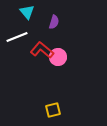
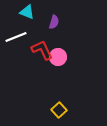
cyan triangle: rotated 28 degrees counterclockwise
white line: moved 1 px left
red L-shape: rotated 25 degrees clockwise
yellow square: moved 6 px right; rotated 28 degrees counterclockwise
